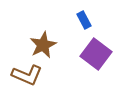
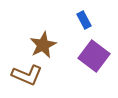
purple square: moved 2 px left, 2 px down
